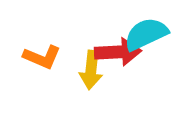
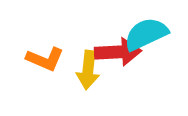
orange L-shape: moved 3 px right, 2 px down
yellow arrow: moved 3 px left
